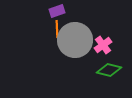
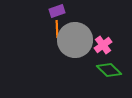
green diamond: rotated 30 degrees clockwise
